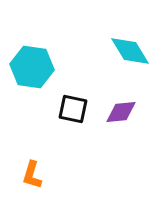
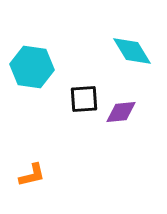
cyan diamond: moved 2 px right
black square: moved 11 px right, 10 px up; rotated 16 degrees counterclockwise
orange L-shape: rotated 120 degrees counterclockwise
